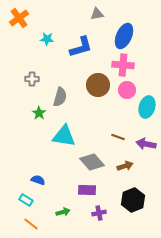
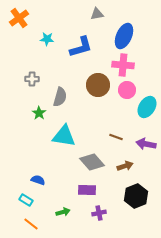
cyan ellipse: rotated 15 degrees clockwise
brown line: moved 2 px left
black hexagon: moved 3 px right, 4 px up
